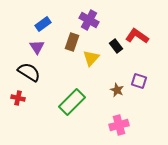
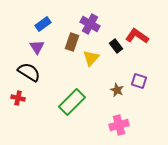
purple cross: moved 1 px right, 4 px down
